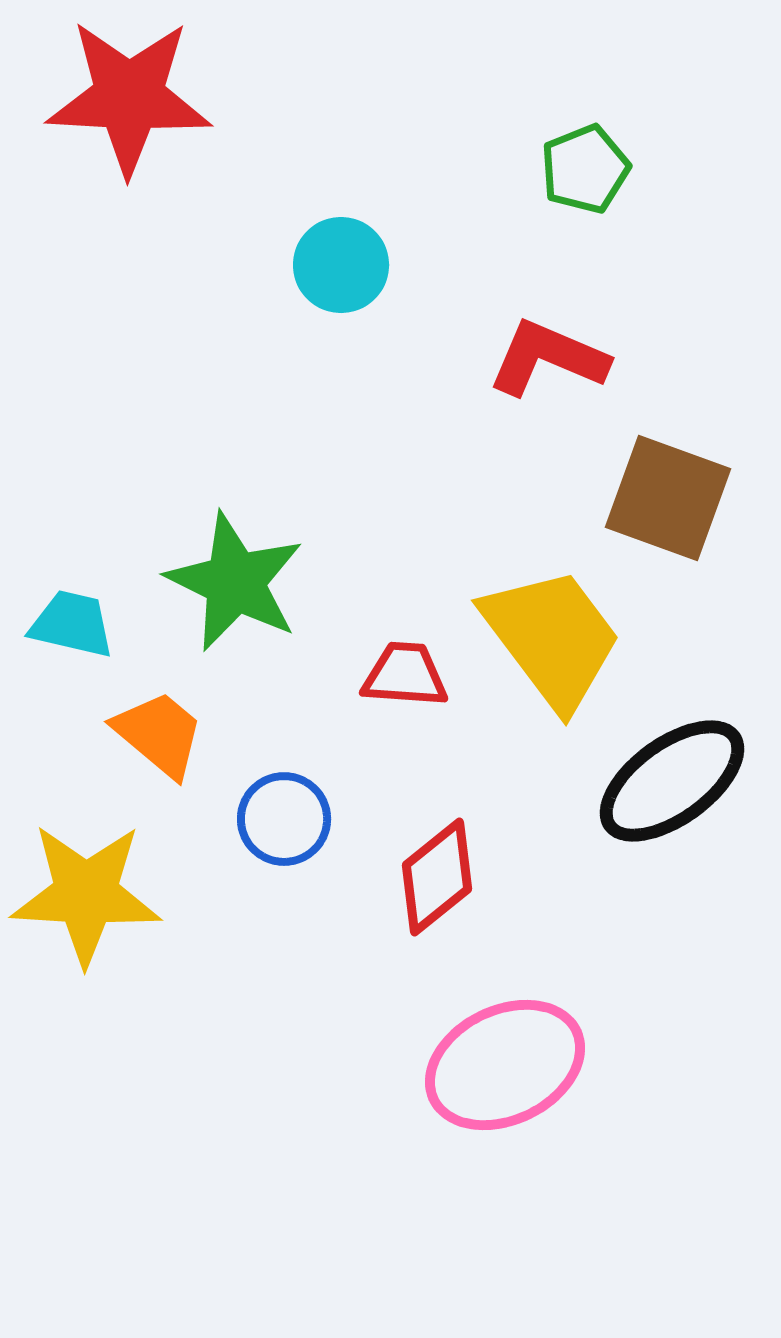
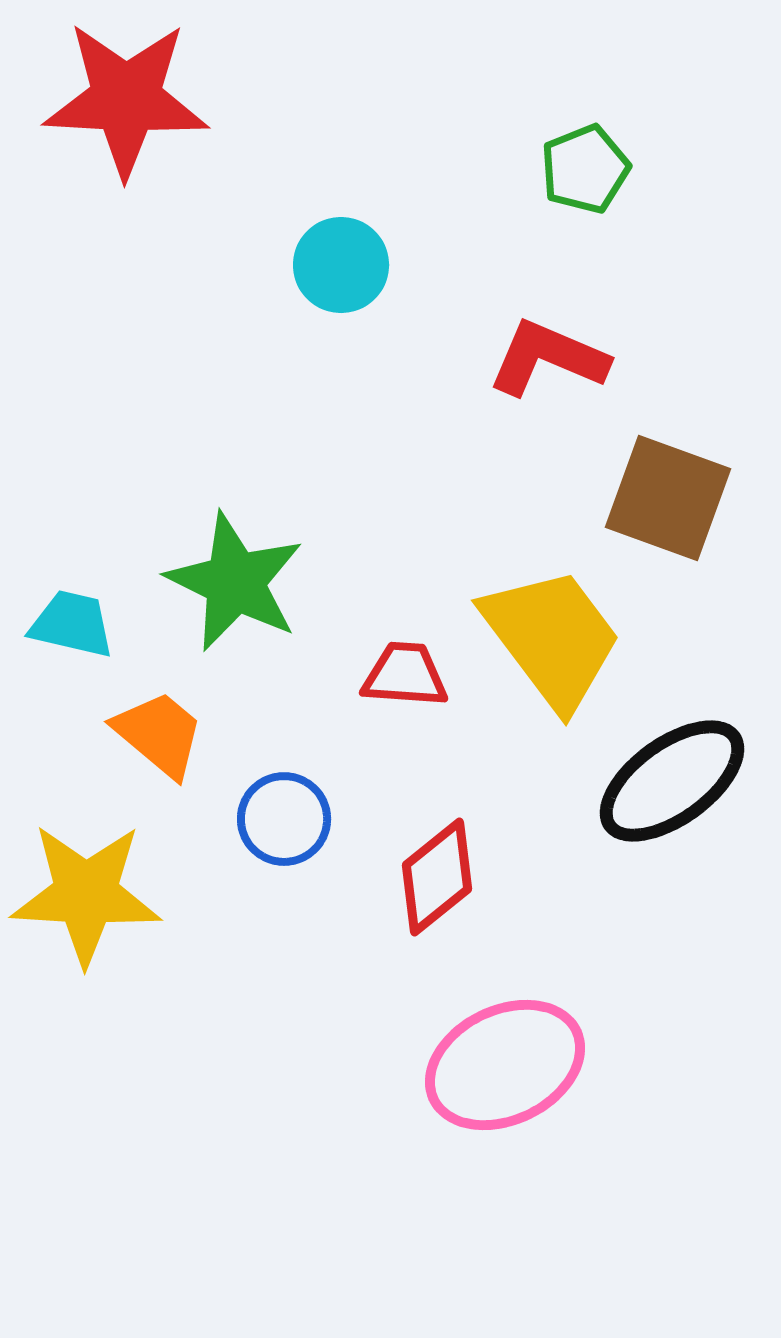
red star: moved 3 px left, 2 px down
